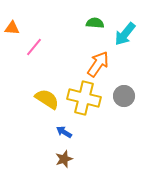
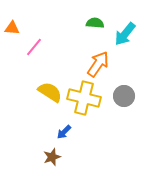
yellow semicircle: moved 3 px right, 7 px up
blue arrow: rotated 77 degrees counterclockwise
brown star: moved 12 px left, 2 px up
